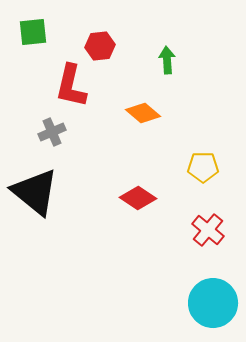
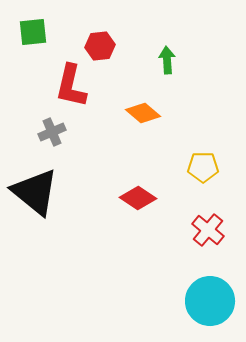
cyan circle: moved 3 px left, 2 px up
